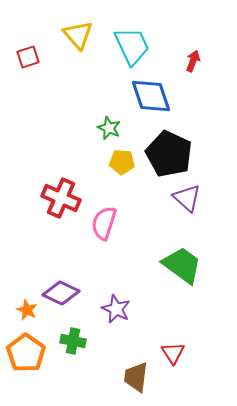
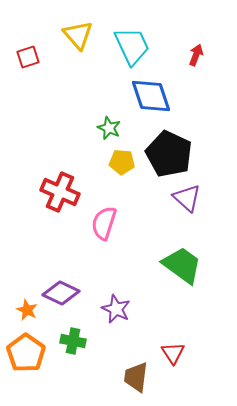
red arrow: moved 3 px right, 6 px up
red cross: moved 1 px left, 6 px up
